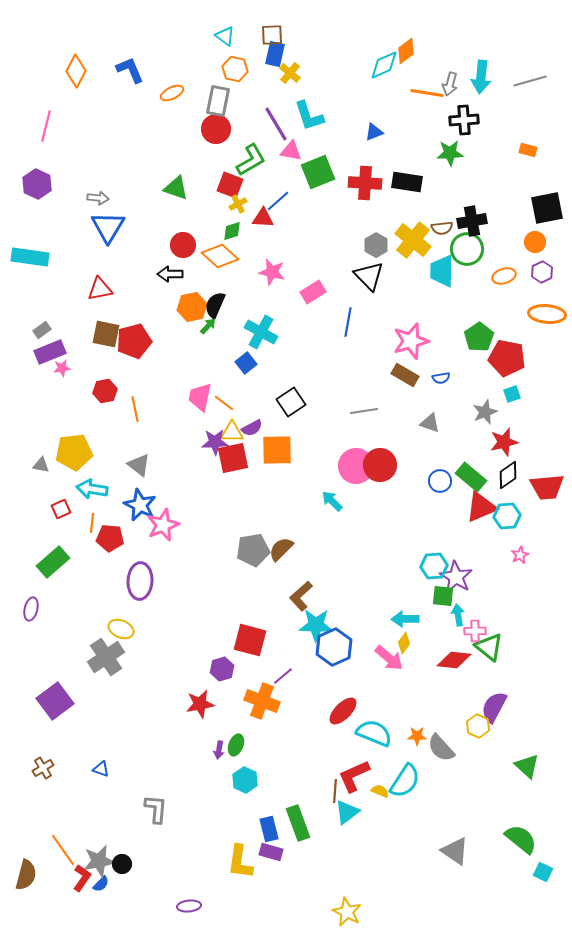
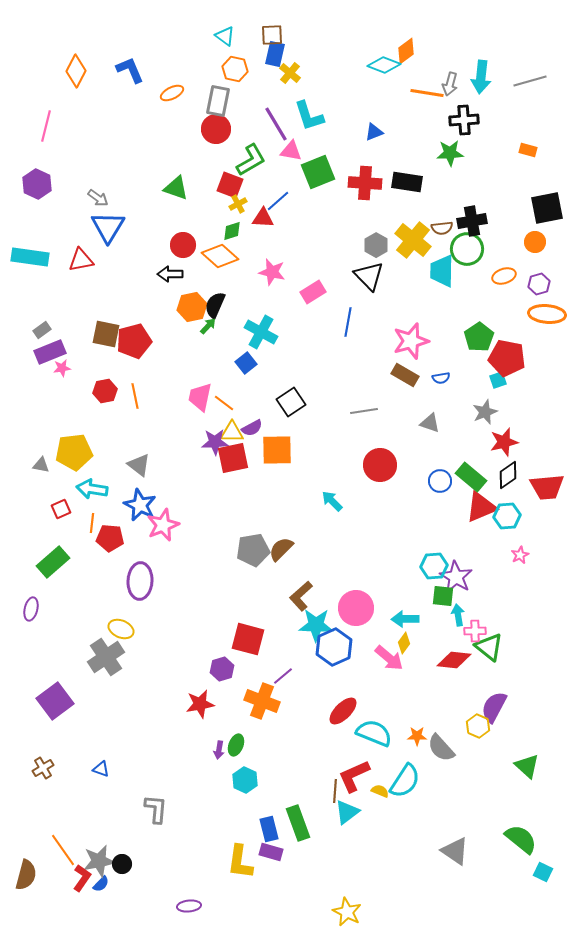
cyan diamond at (384, 65): rotated 44 degrees clockwise
gray arrow at (98, 198): rotated 30 degrees clockwise
purple hexagon at (542, 272): moved 3 px left, 12 px down; rotated 10 degrees clockwise
red triangle at (100, 289): moved 19 px left, 29 px up
cyan square at (512, 394): moved 14 px left, 14 px up
orange line at (135, 409): moved 13 px up
pink circle at (356, 466): moved 142 px down
red square at (250, 640): moved 2 px left, 1 px up
